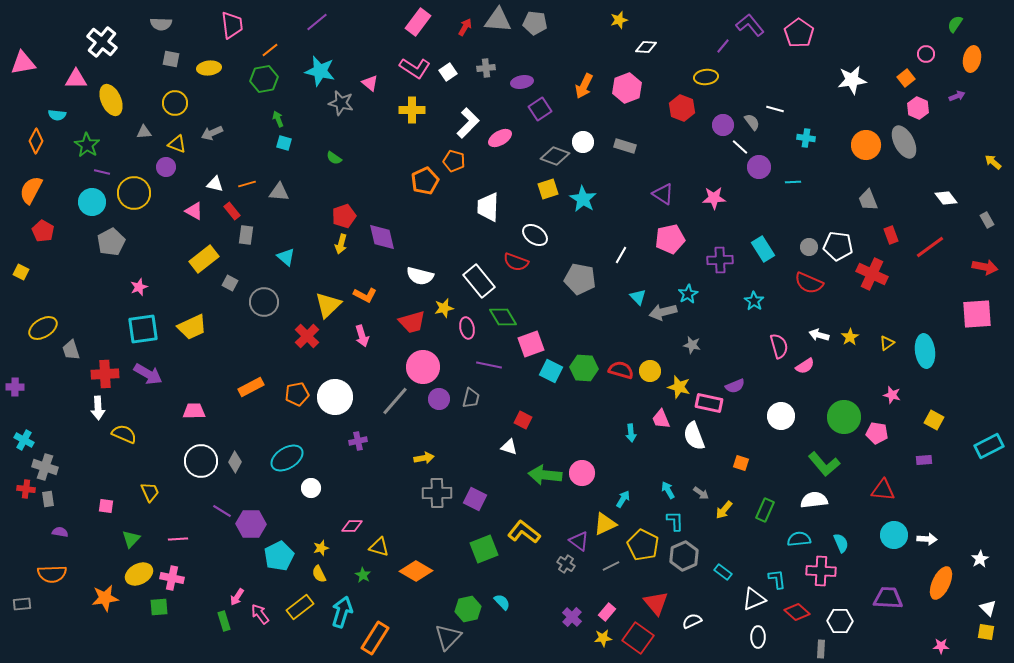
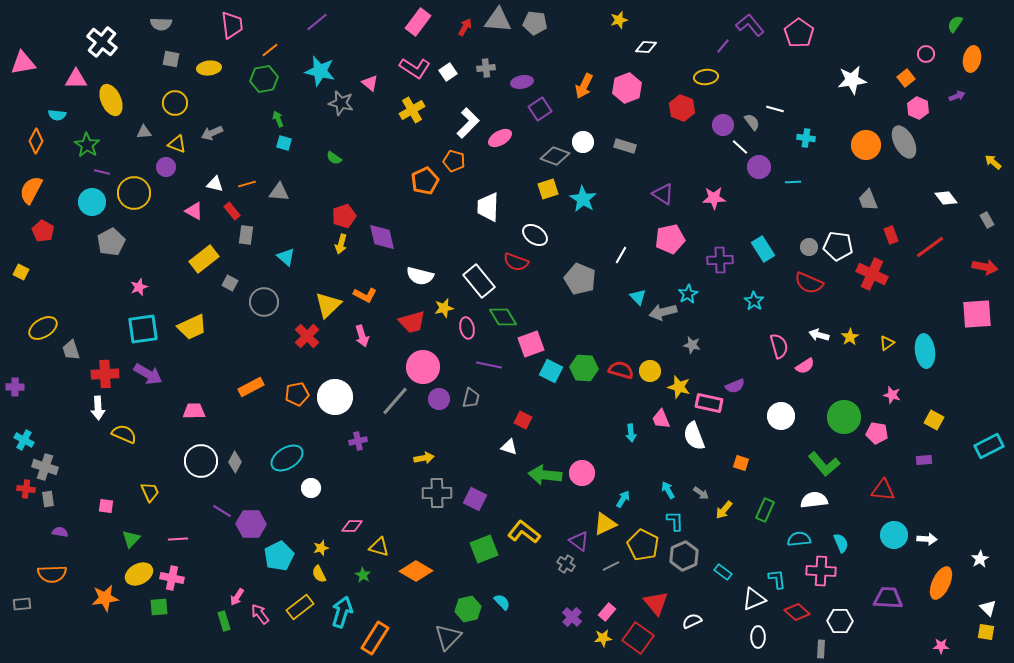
yellow cross at (412, 110): rotated 30 degrees counterclockwise
gray pentagon at (580, 279): rotated 12 degrees clockwise
